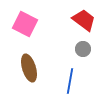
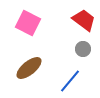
pink square: moved 3 px right, 1 px up
brown ellipse: rotated 68 degrees clockwise
blue line: rotated 30 degrees clockwise
